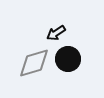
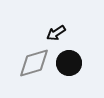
black circle: moved 1 px right, 4 px down
